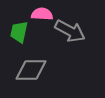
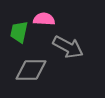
pink semicircle: moved 2 px right, 5 px down
gray arrow: moved 2 px left, 16 px down
